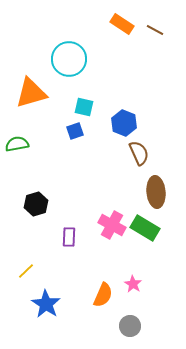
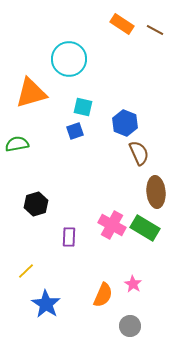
cyan square: moved 1 px left
blue hexagon: moved 1 px right
